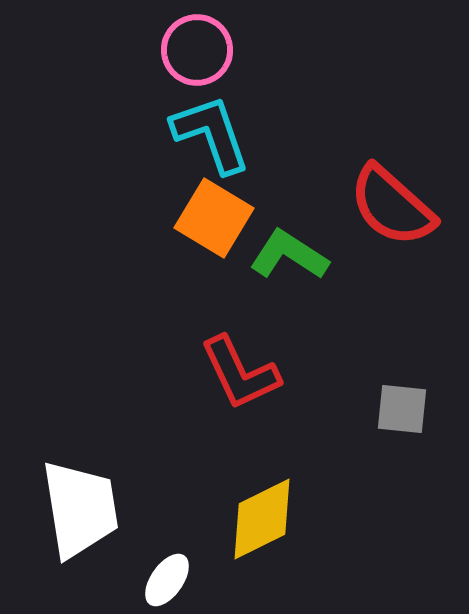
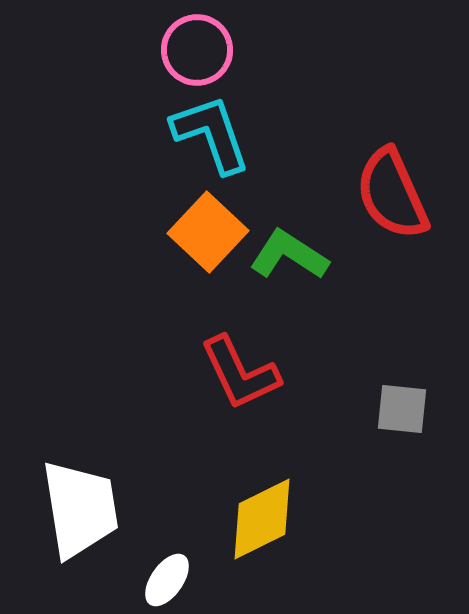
red semicircle: moved 12 px up; rotated 24 degrees clockwise
orange square: moved 6 px left, 14 px down; rotated 12 degrees clockwise
